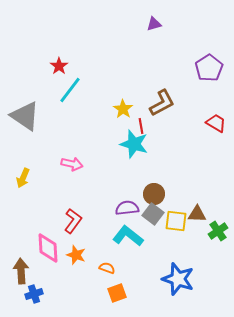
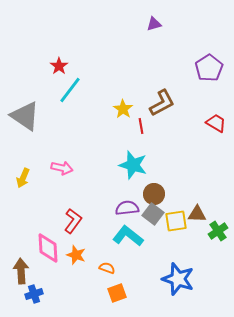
cyan star: moved 1 px left, 21 px down
pink arrow: moved 10 px left, 4 px down
yellow square: rotated 15 degrees counterclockwise
